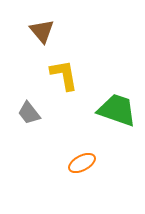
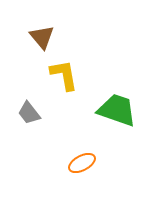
brown triangle: moved 6 px down
